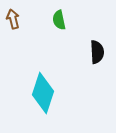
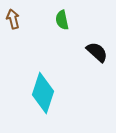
green semicircle: moved 3 px right
black semicircle: rotated 45 degrees counterclockwise
